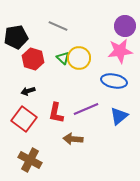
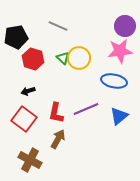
brown arrow: moved 15 px left; rotated 114 degrees clockwise
